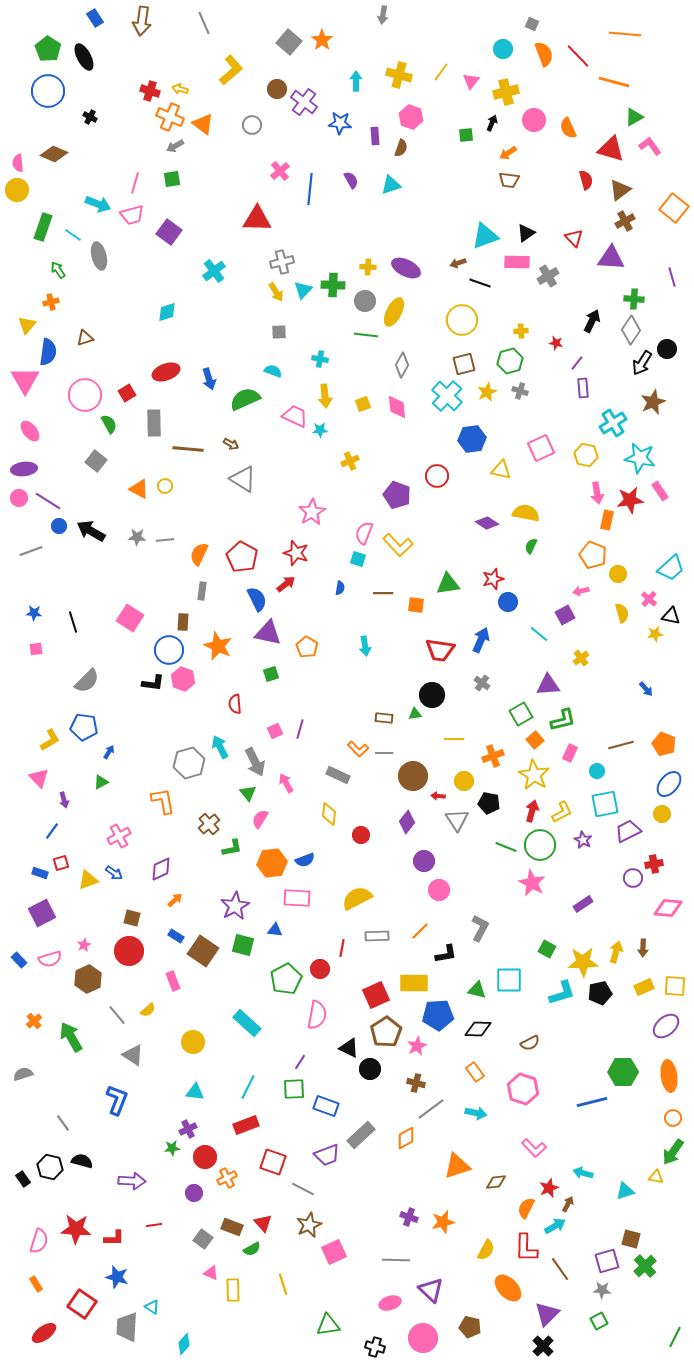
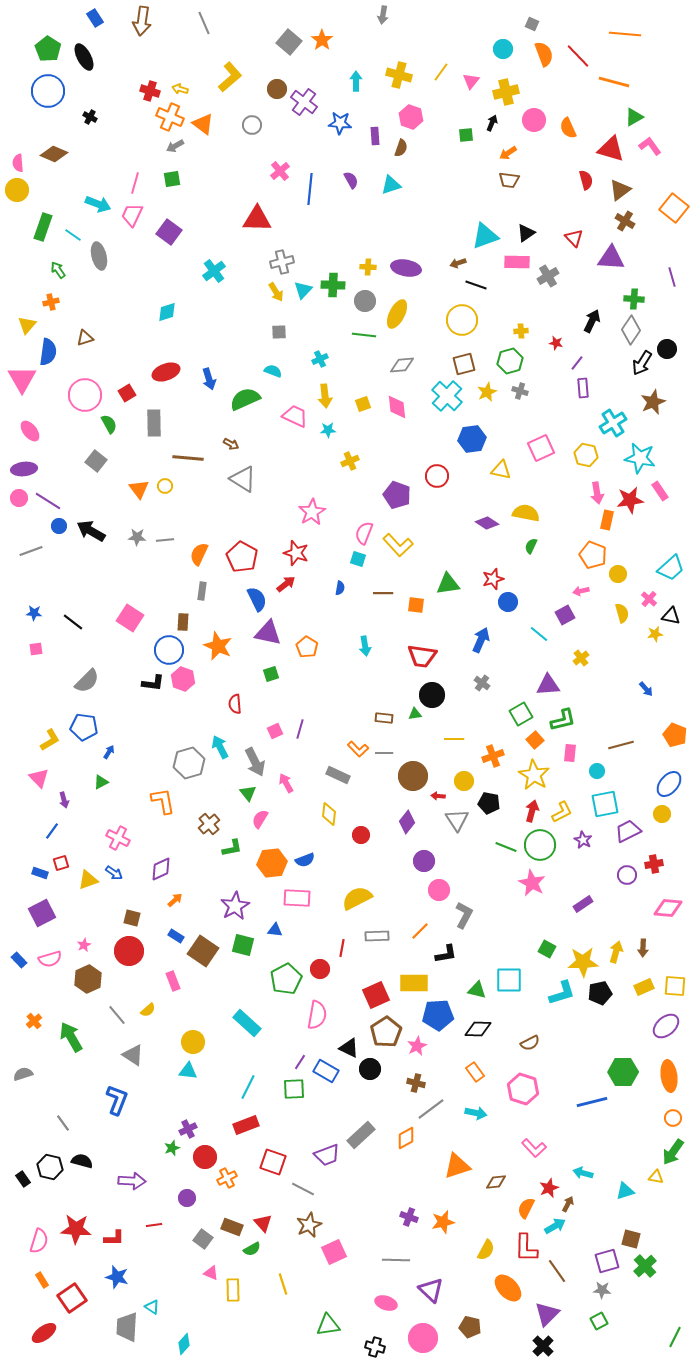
yellow L-shape at (231, 70): moved 1 px left, 7 px down
pink trapezoid at (132, 215): rotated 130 degrees clockwise
brown cross at (625, 221): rotated 30 degrees counterclockwise
purple ellipse at (406, 268): rotated 16 degrees counterclockwise
black line at (480, 283): moved 4 px left, 2 px down
yellow ellipse at (394, 312): moved 3 px right, 2 px down
green line at (366, 335): moved 2 px left
cyan cross at (320, 359): rotated 35 degrees counterclockwise
gray diamond at (402, 365): rotated 55 degrees clockwise
pink triangle at (25, 380): moved 3 px left, 1 px up
cyan star at (320, 430): moved 8 px right
brown line at (188, 449): moved 9 px down
orange triangle at (139, 489): rotated 25 degrees clockwise
black line at (73, 622): rotated 35 degrees counterclockwise
red trapezoid at (440, 650): moved 18 px left, 6 px down
orange pentagon at (664, 744): moved 11 px right, 9 px up
pink rectangle at (570, 753): rotated 18 degrees counterclockwise
pink cross at (119, 836): moved 1 px left, 2 px down; rotated 35 degrees counterclockwise
purple circle at (633, 878): moved 6 px left, 3 px up
gray L-shape at (480, 928): moved 16 px left, 13 px up
cyan triangle at (195, 1092): moved 7 px left, 21 px up
blue rectangle at (326, 1106): moved 35 px up; rotated 10 degrees clockwise
green star at (172, 1148): rotated 14 degrees counterclockwise
purple circle at (194, 1193): moved 7 px left, 5 px down
brown line at (560, 1269): moved 3 px left, 2 px down
orange rectangle at (36, 1284): moved 6 px right, 4 px up
pink ellipse at (390, 1303): moved 4 px left; rotated 35 degrees clockwise
red square at (82, 1304): moved 10 px left, 6 px up; rotated 20 degrees clockwise
